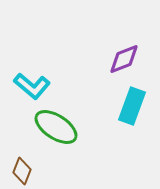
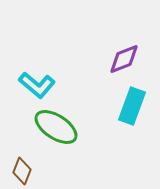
cyan L-shape: moved 5 px right, 1 px up
